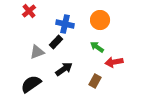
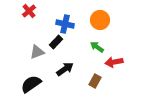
black arrow: moved 1 px right
